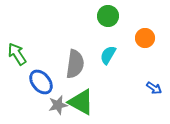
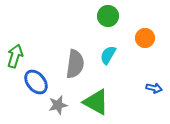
green arrow: moved 2 px left, 2 px down; rotated 50 degrees clockwise
blue ellipse: moved 5 px left
blue arrow: rotated 21 degrees counterclockwise
green triangle: moved 15 px right
